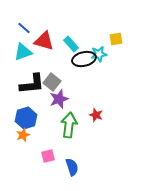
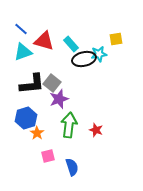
blue line: moved 3 px left, 1 px down
gray square: moved 1 px down
red star: moved 15 px down
orange star: moved 14 px right, 2 px up; rotated 16 degrees counterclockwise
